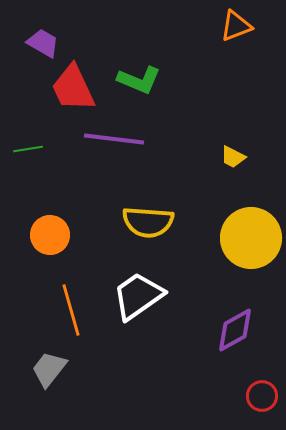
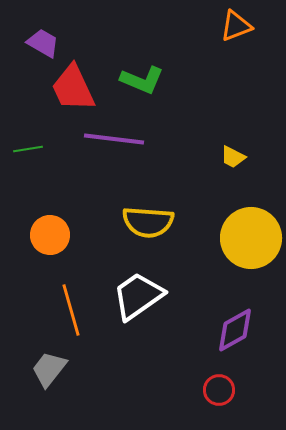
green L-shape: moved 3 px right
red circle: moved 43 px left, 6 px up
